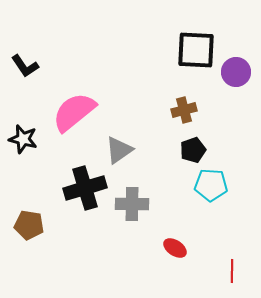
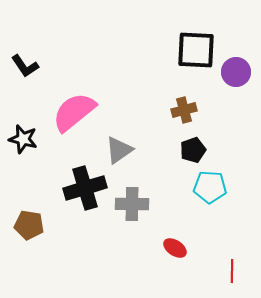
cyan pentagon: moved 1 px left, 2 px down
